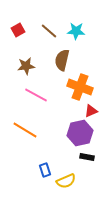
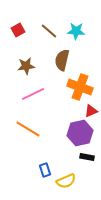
pink line: moved 3 px left, 1 px up; rotated 55 degrees counterclockwise
orange line: moved 3 px right, 1 px up
